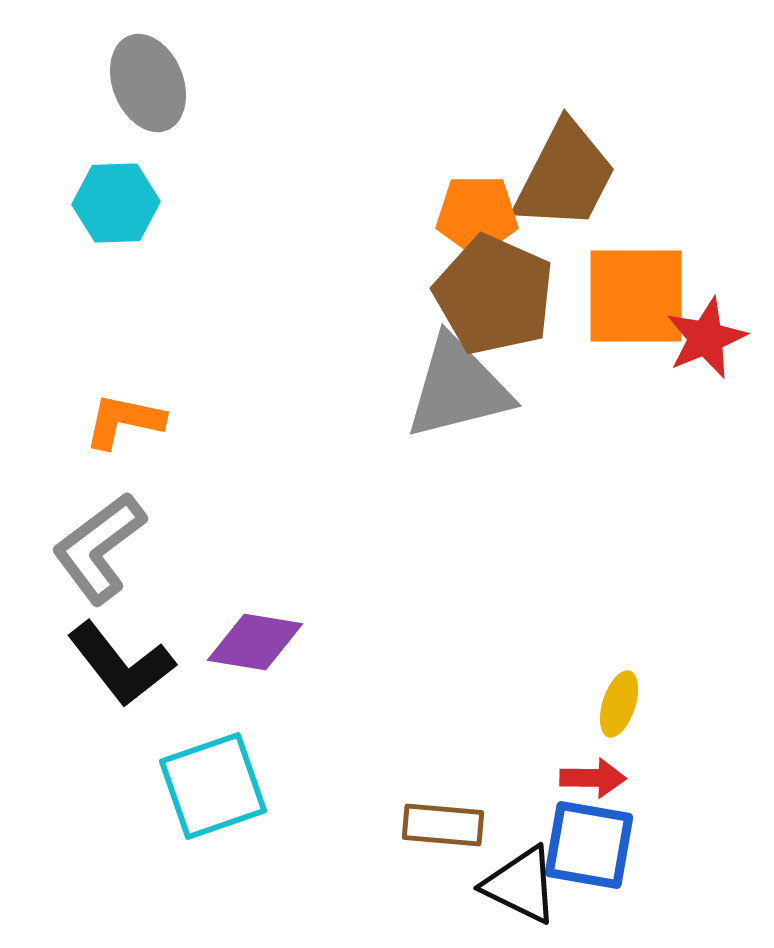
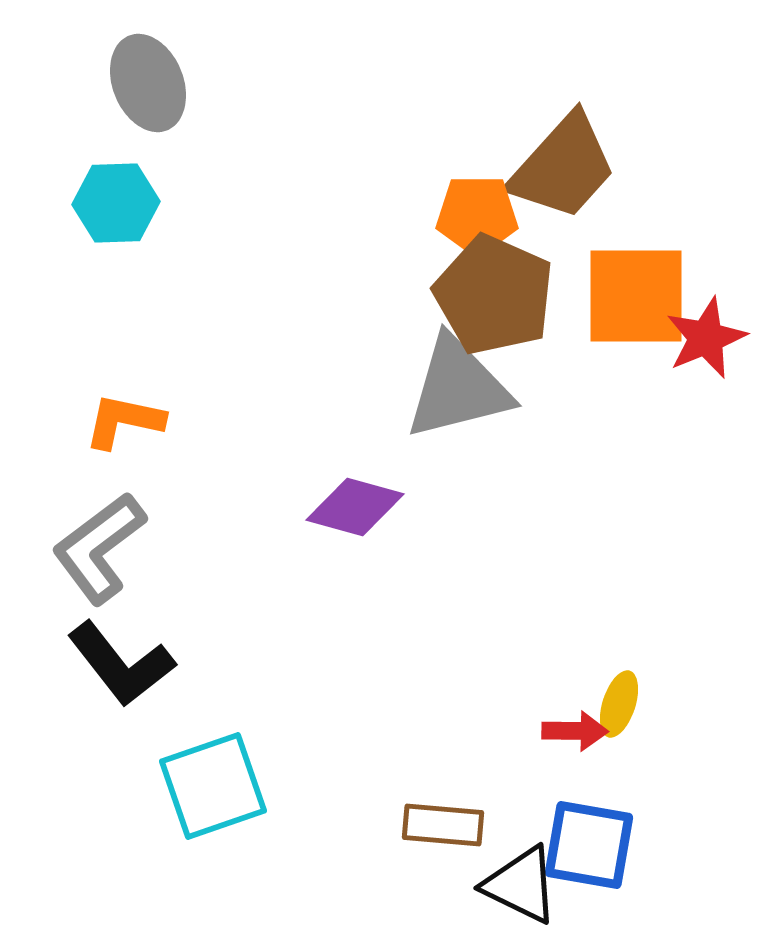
brown trapezoid: moved 2 px left, 9 px up; rotated 15 degrees clockwise
purple diamond: moved 100 px right, 135 px up; rotated 6 degrees clockwise
red arrow: moved 18 px left, 47 px up
